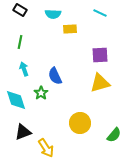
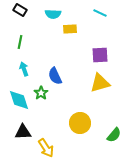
cyan diamond: moved 3 px right
black triangle: rotated 18 degrees clockwise
